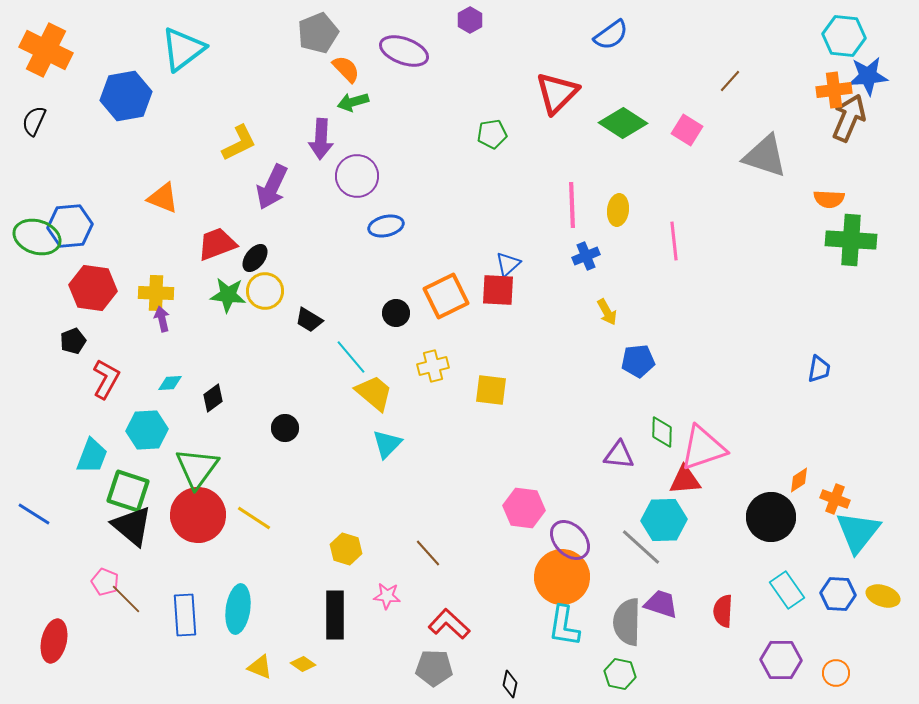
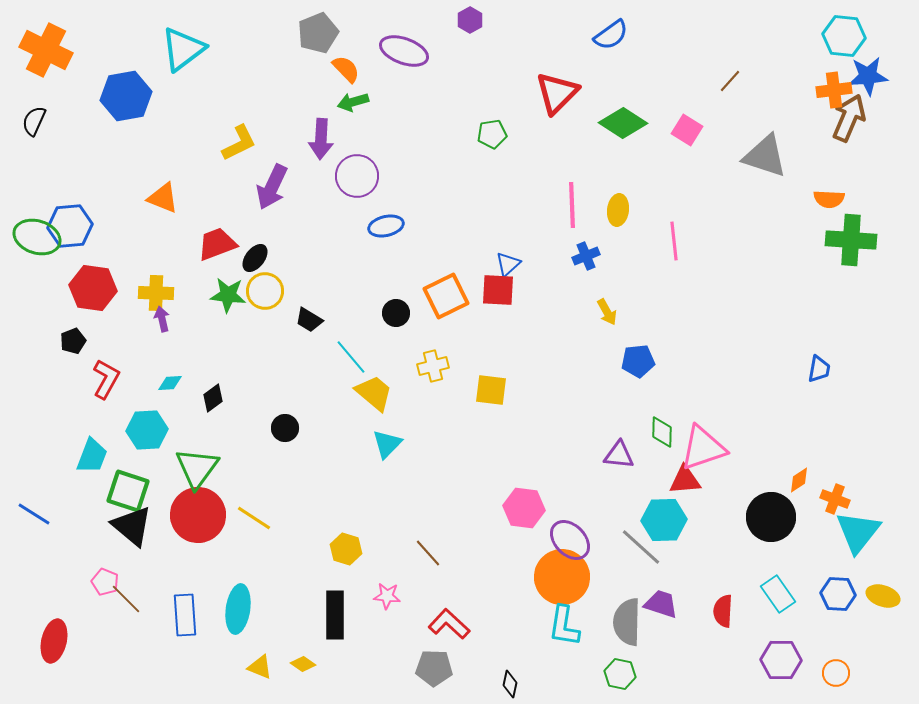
cyan rectangle at (787, 590): moved 9 px left, 4 px down
